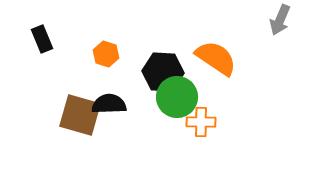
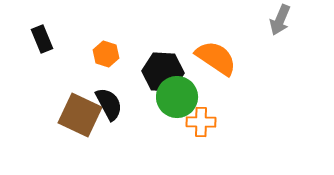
black semicircle: rotated 64 degrees clockwise
brown square: rotated 9 degrees clockwise
